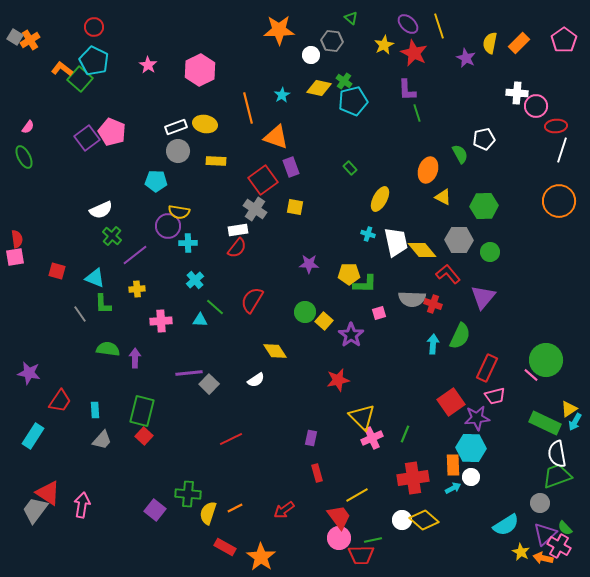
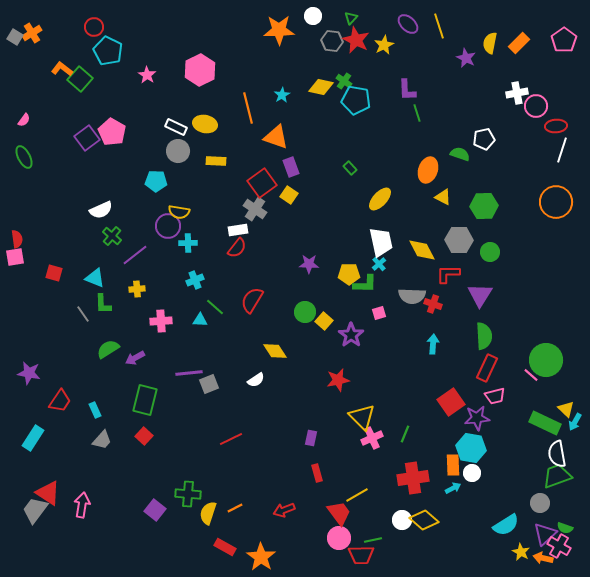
green triangle at (351, 18): rotated 32 degrees clockwise
orange cross at (30, 40): moved 2 px right, 7 px up
red star at (414, 53): moved 58 px left, 13 px up
white circle at (311, 55): moved 2 px right, 39 px up
cyan pentagon at (94, 61): moved 14 px right, 10 px up
pink star at (148, 65): moved 1 px left, 10 px down
yellow diamond at (319, 88): moved 2 px right, 1 px up
white cross at (517, 93): rotated 15 degrees counterclockwise
cyan pentagon at (353, 101): moved 3 px right, 1 px up; rotated 24 degrees clockwise
pink semicircle at (28, 127): moved 4 px left, 7 px up
white rectangle at (176, 127): rotated 45 degrees clockwise
pink pentagon at (112, 132): rotated 8 degrees clockwise
green semicircle at (460, 154): rotated 42 degrees counterclockwise
red square at (263, 180): moved 1 px left, 3 px down
yellow ellipse at (380, 199): rotated 15 degrees clockwise
orange circle at (559, 201): moved 3 px left, 1 px down
yellow square at (295, 207): moved 6 px left, 12 px up; rotated 24 degrees clockwise
cyan cross at (368, 234): moved 11 px right, 30 px down; rotated 32 degrees clockwise
white trapezoid at (396, 242): moved 15 px left
yellow diamond at (422, 250): rotated 12 degrees clockwise
red square at (57, 271): moved 3 px left, 2 px down
red L-shape at (448, 274): rotated 50 degrees counterclockwise
cyan cross at (195, 280): rotated 18 degrees clockwise
purple triangle at (483, 297): moved 3 px left, 2 px up; rotated 8 degrees counterclockwise
gray semicircle at (412, 299): moved 3 px up
gray line at (80, 314): moved 3 px right
green semicircle at (460, 336): moved 24 px right; rotated 28 degrees counterclockwise
green semicircle at (108, 349): rotated 40 degrees counterclockwise
purple arrow at (135, 358): rotated 120 degrees counterclockwise
gray square at (209, 384): rotated 24 degrees clockwise
yellow triangle at (569, 409): moved 3 px left; rotated 42 degrees counterclockwise
cyan rectangle at (95, 410): rotated 21 degrees counterclockwise
green rectangle at (142, 411): moved 3 px right, 11 px up
cyan rectangle at (33, 436): moved 2 px down
cyan hexagon at (471, 448): rotated 8 degrees clockwise
white circle at (471, 477): moved 1 px right, 4 px up
red arrow at (284, 510): rotated 15 degrees clockwise
red trapezoid at (339, 517): moved 4 px up
green semicircle at (565, 528): rotated 28 degrees counterclockwise
